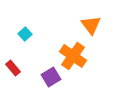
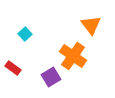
red rectangle: rotated 14 degrees counterclockwise
